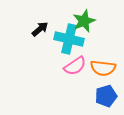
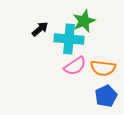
cyan cross: rotated 8 degrees counterclockwise
blue pentagon: rotated 10 degrees counterclockwise
